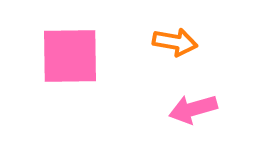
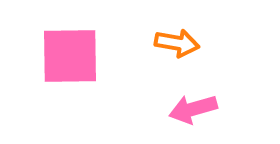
orange arrow: moved 2 px right, 1 px down
